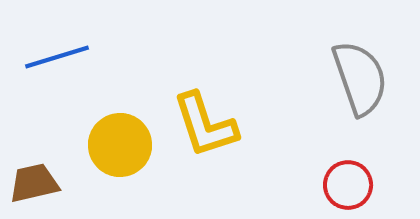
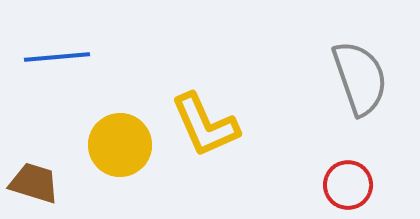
blue line: rotated 12 degrees clockwise
yellow L-shape: rotated 6 degrees counterclockwise
brown trapezoid: rotated 30 degrees clockwise
